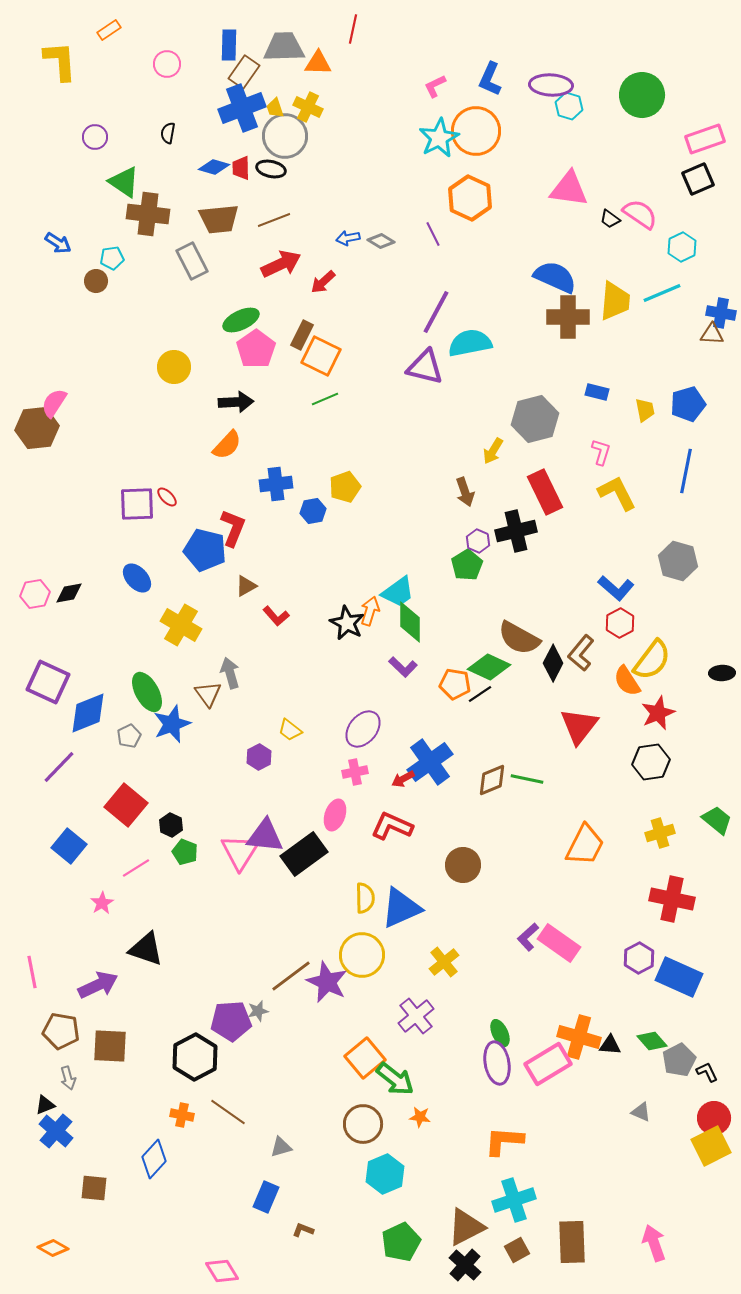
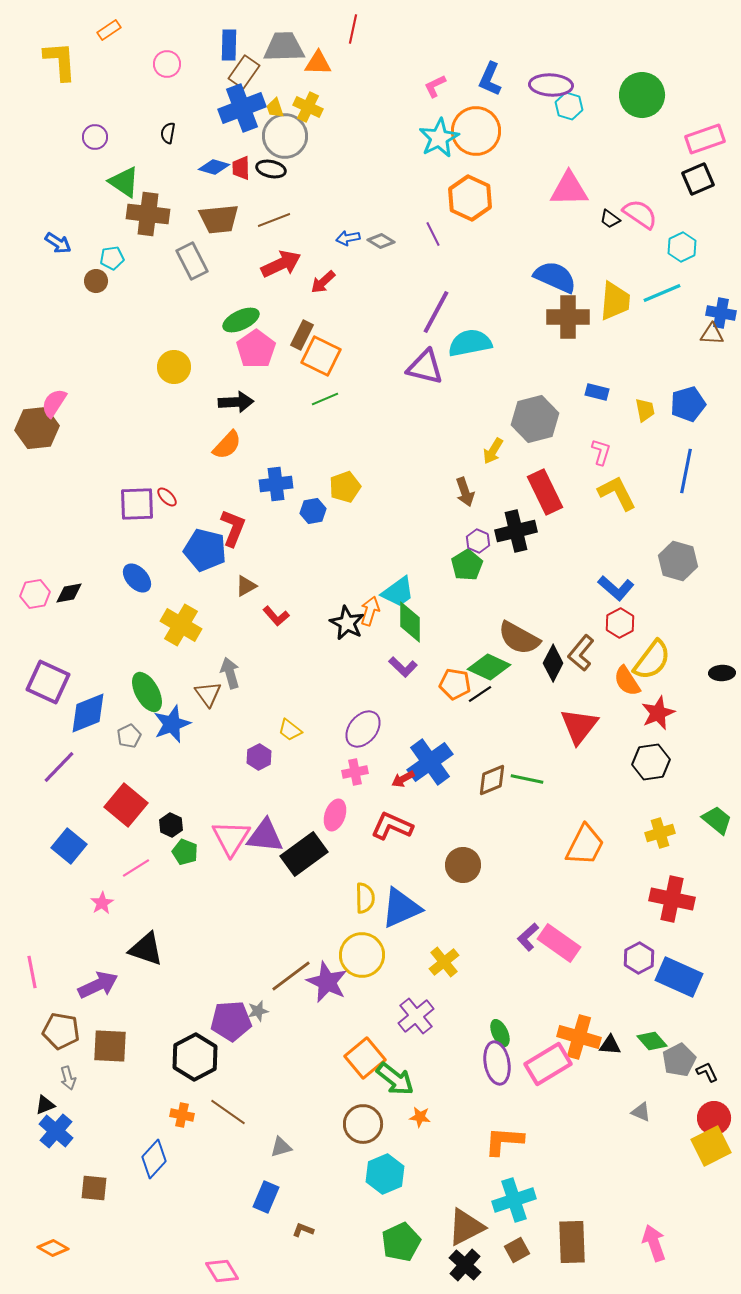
pink triangle at (569, 189): rotated 9 degrees counterclockwise
pink triangle at (240, 852): moved 9 px left, 14 px up
